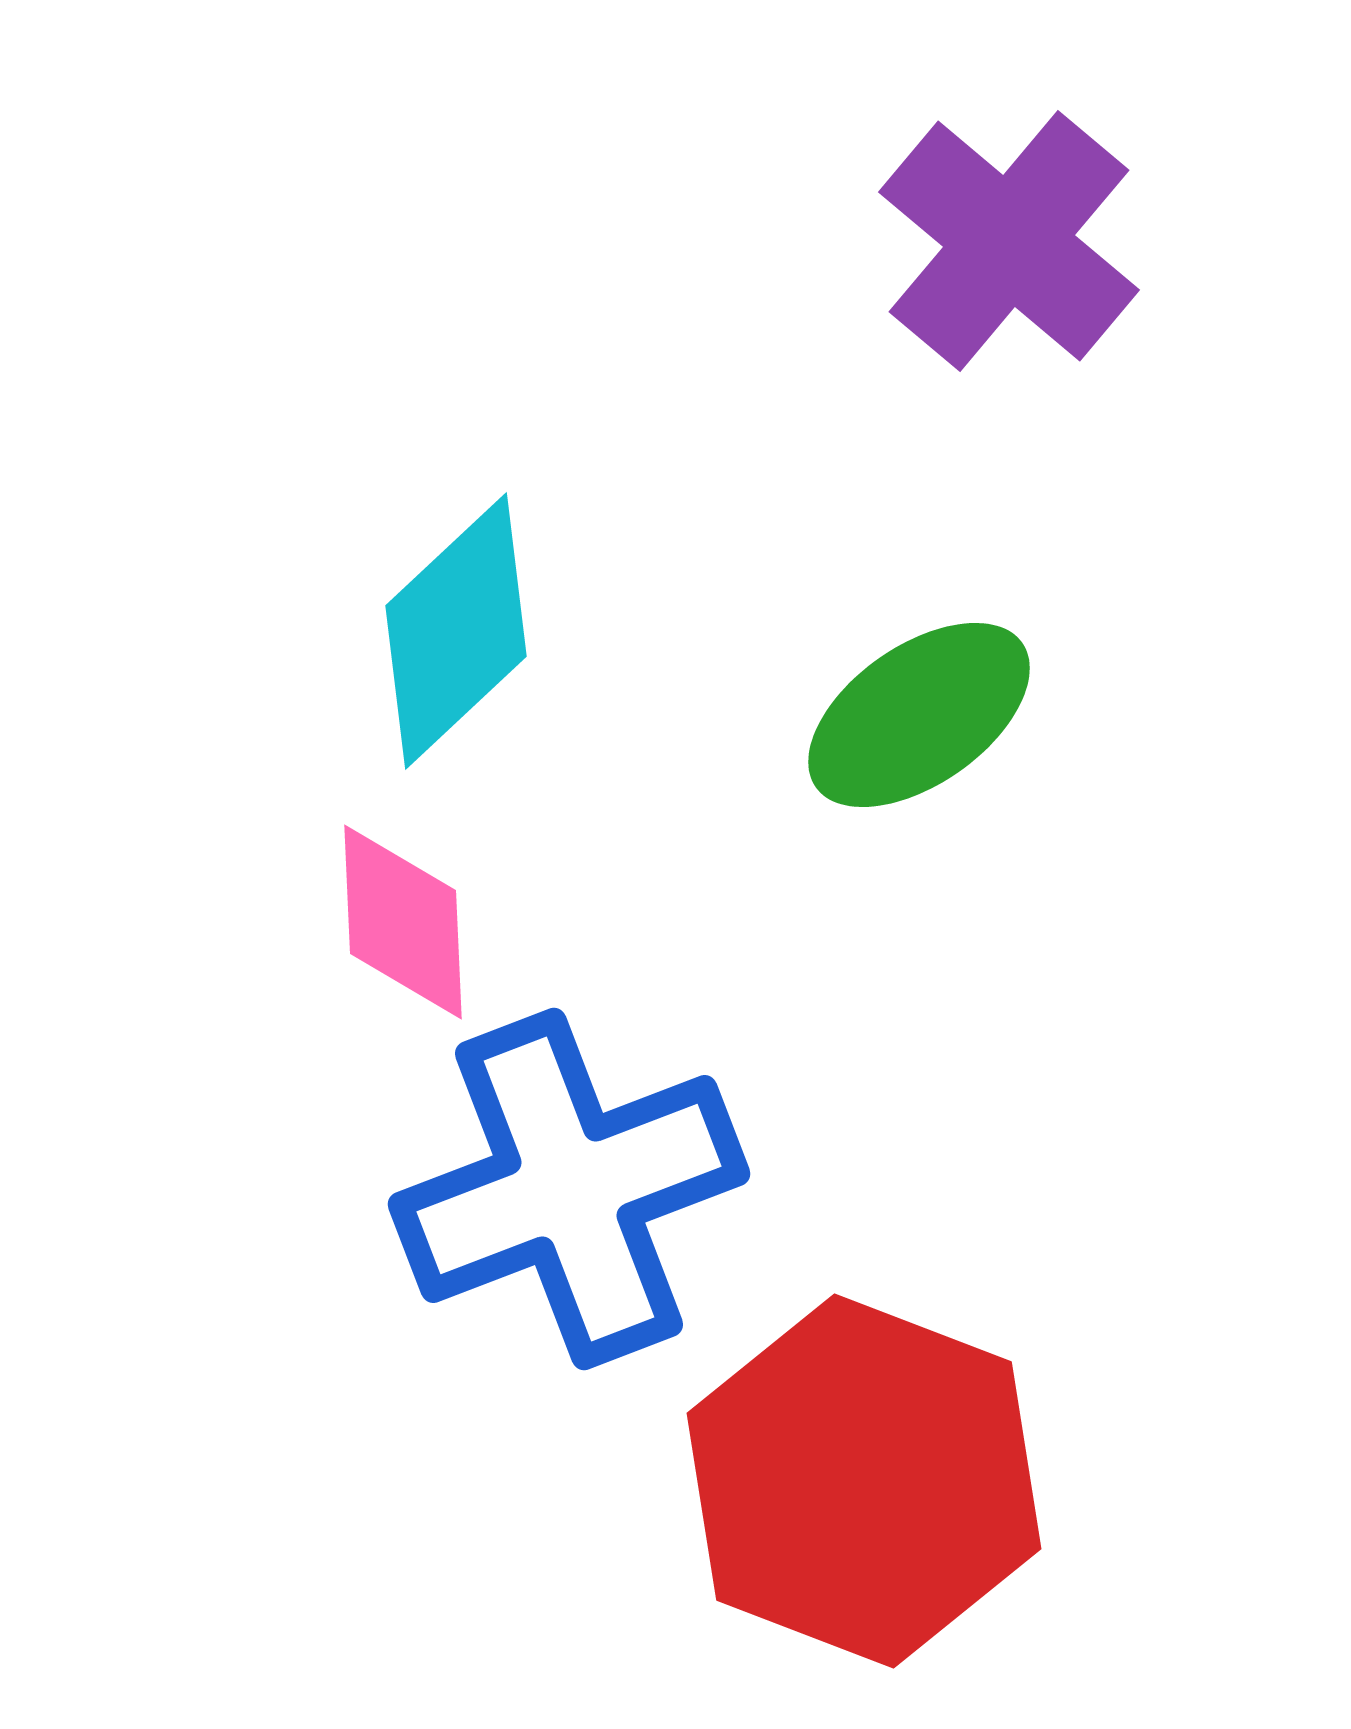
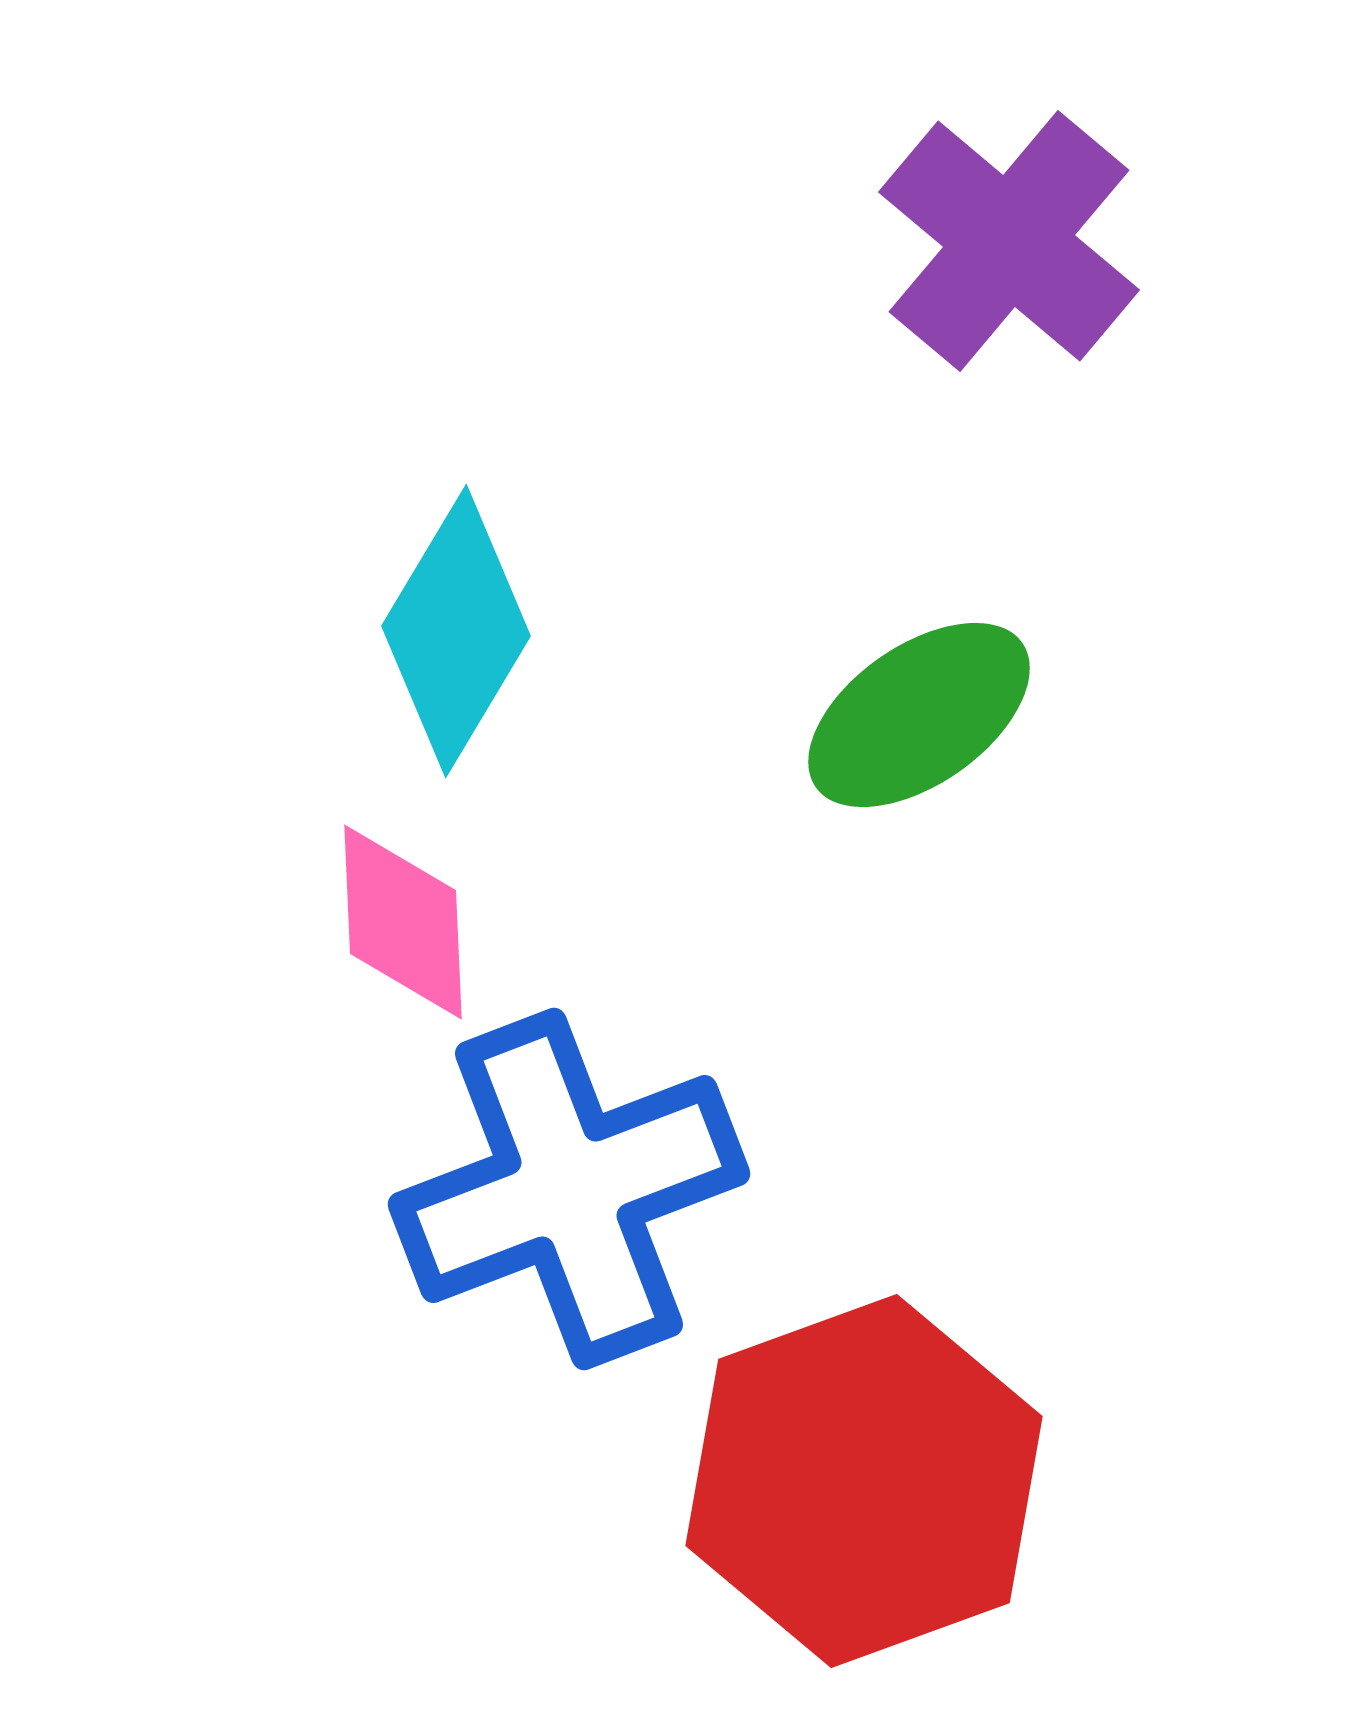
cyan diamond: rotated 16 degrees counterclockwise
red hexagon: rotated 19 degrees clockwise
